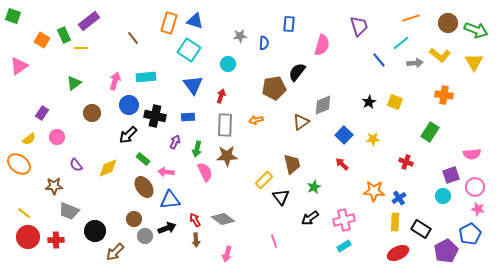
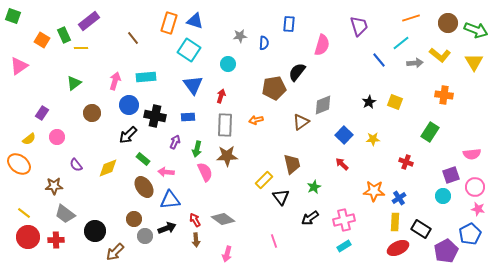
gray trapezoid at (69, 211): moved 4 px left, 3 px down; rotated 15 degrees clockwise
red ellipse at (398, 253): moved 5 px up
